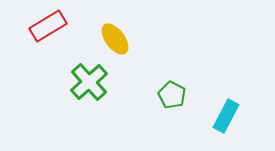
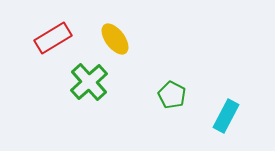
red rectangle: moved 5 px right, 12 px down
